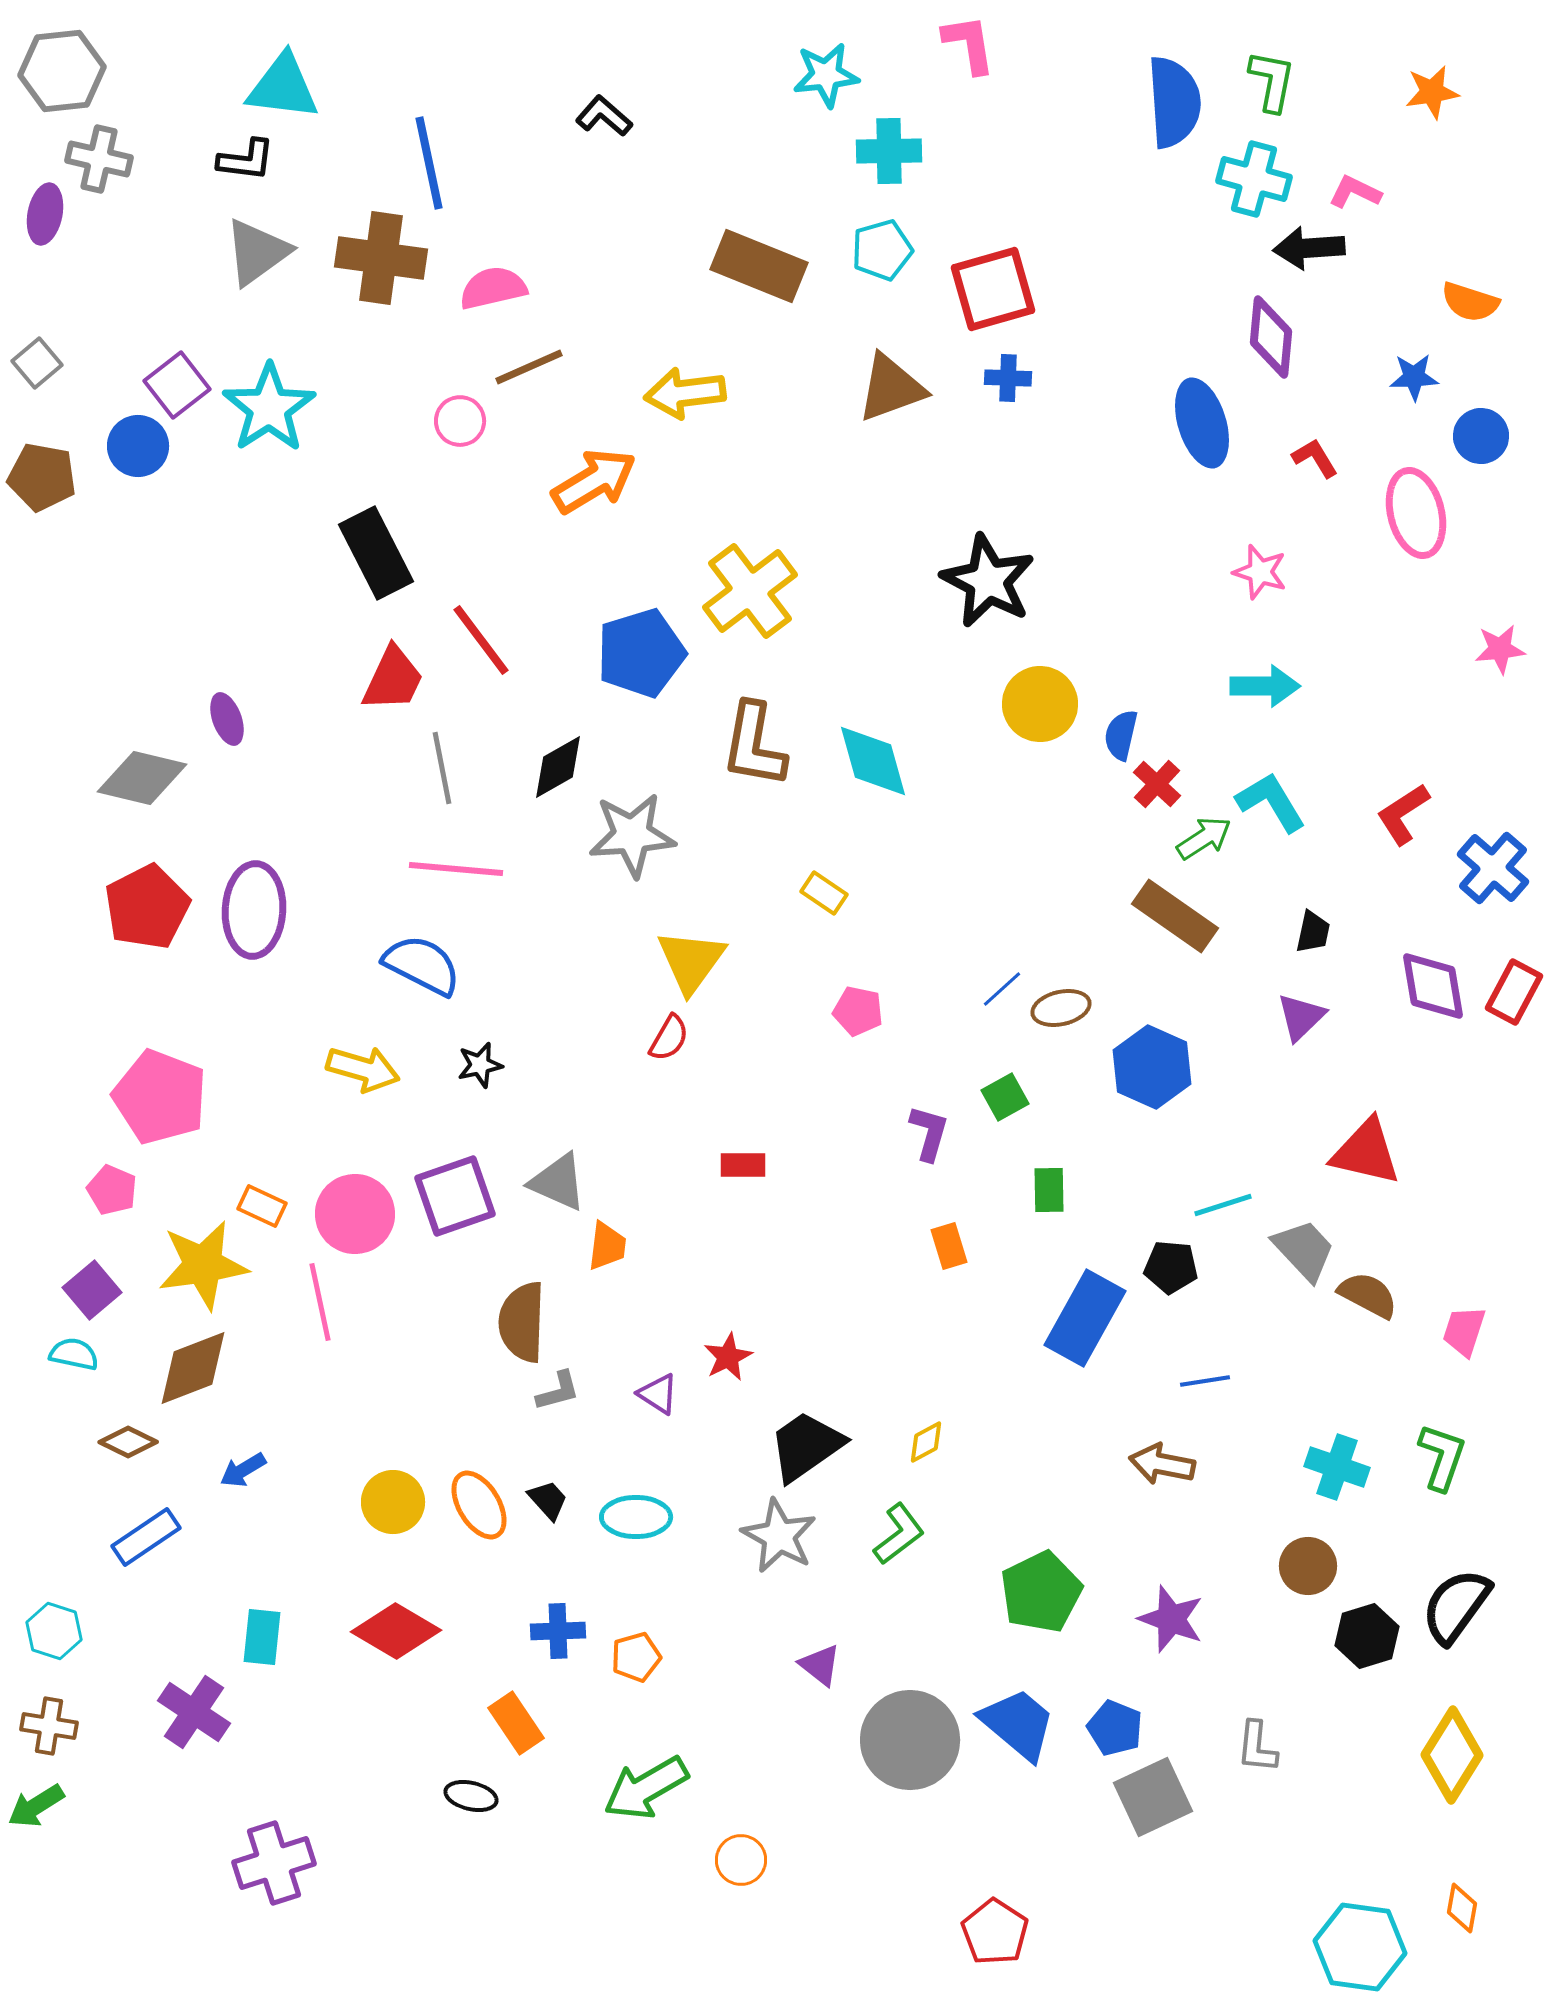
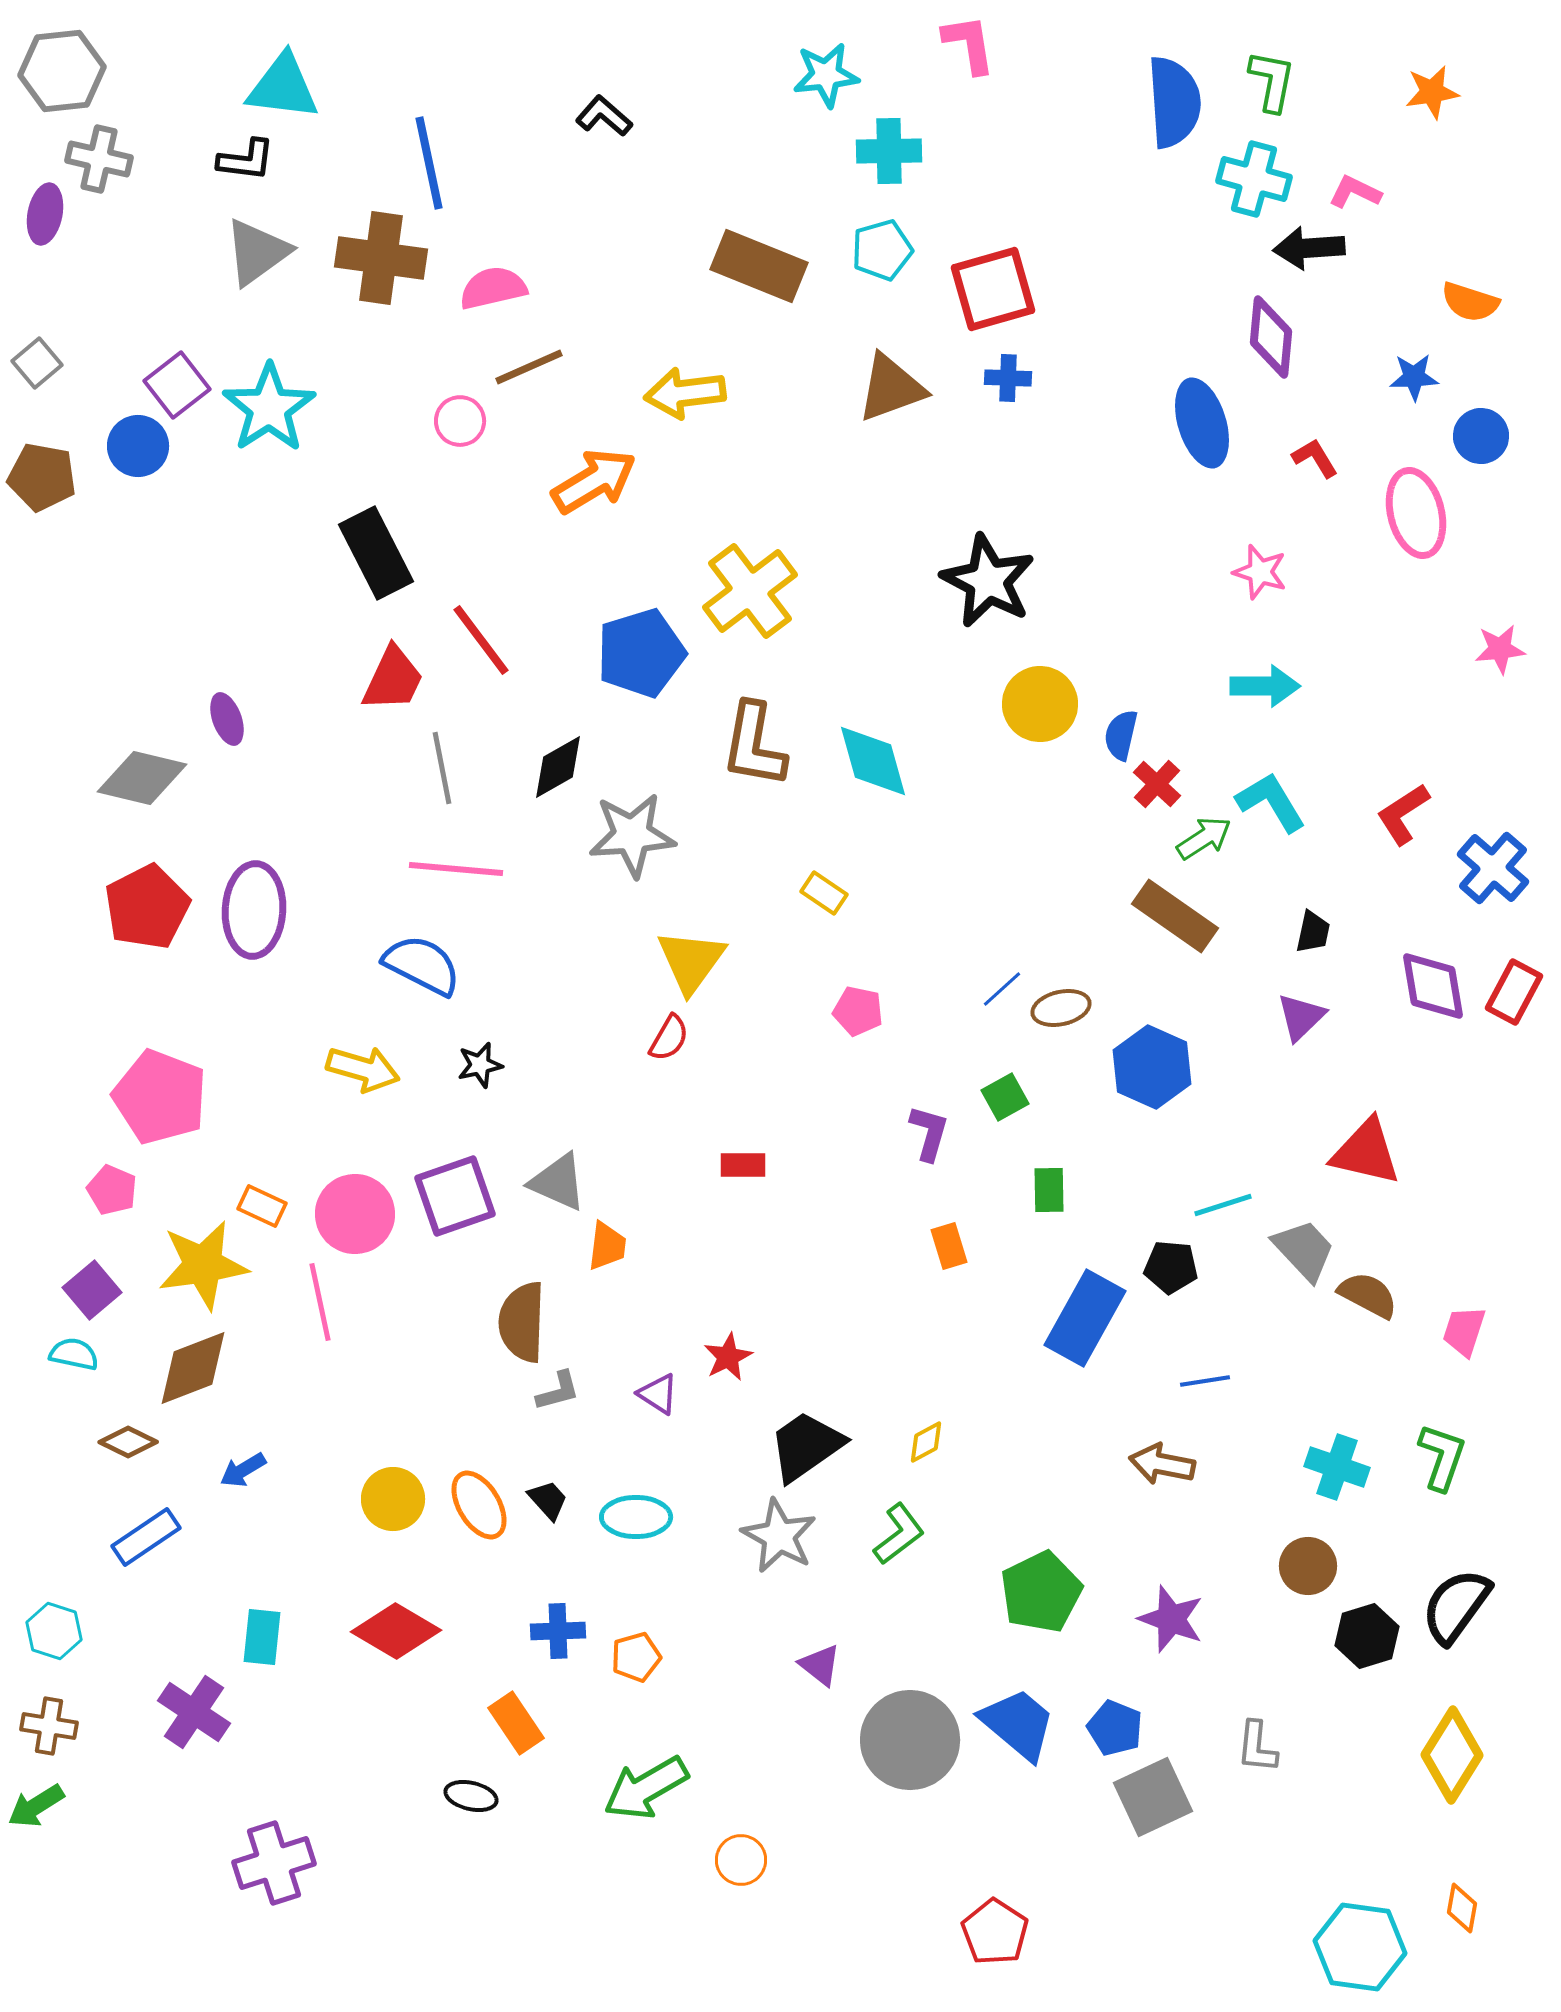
yellow circle at (393, 1502): moved 3 px up
